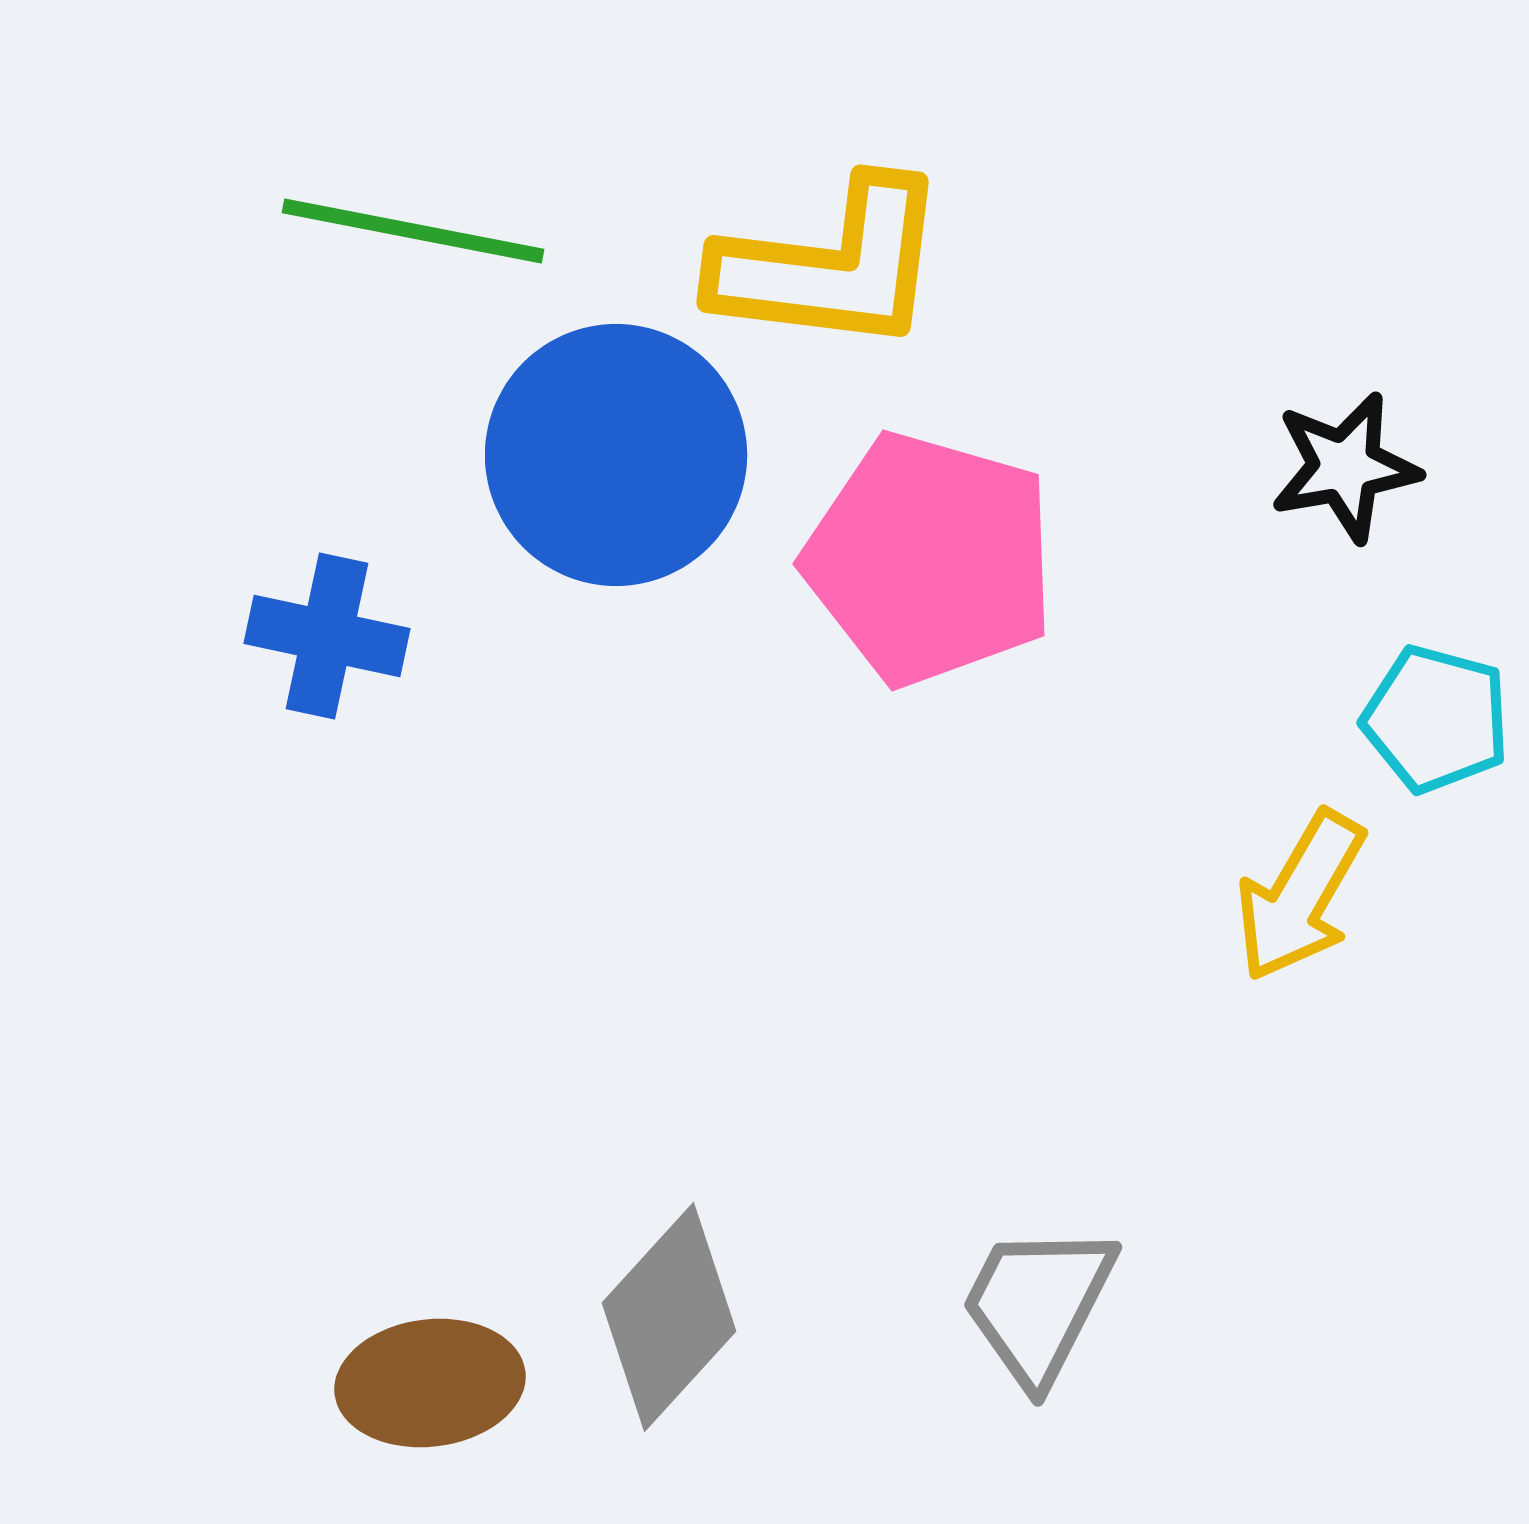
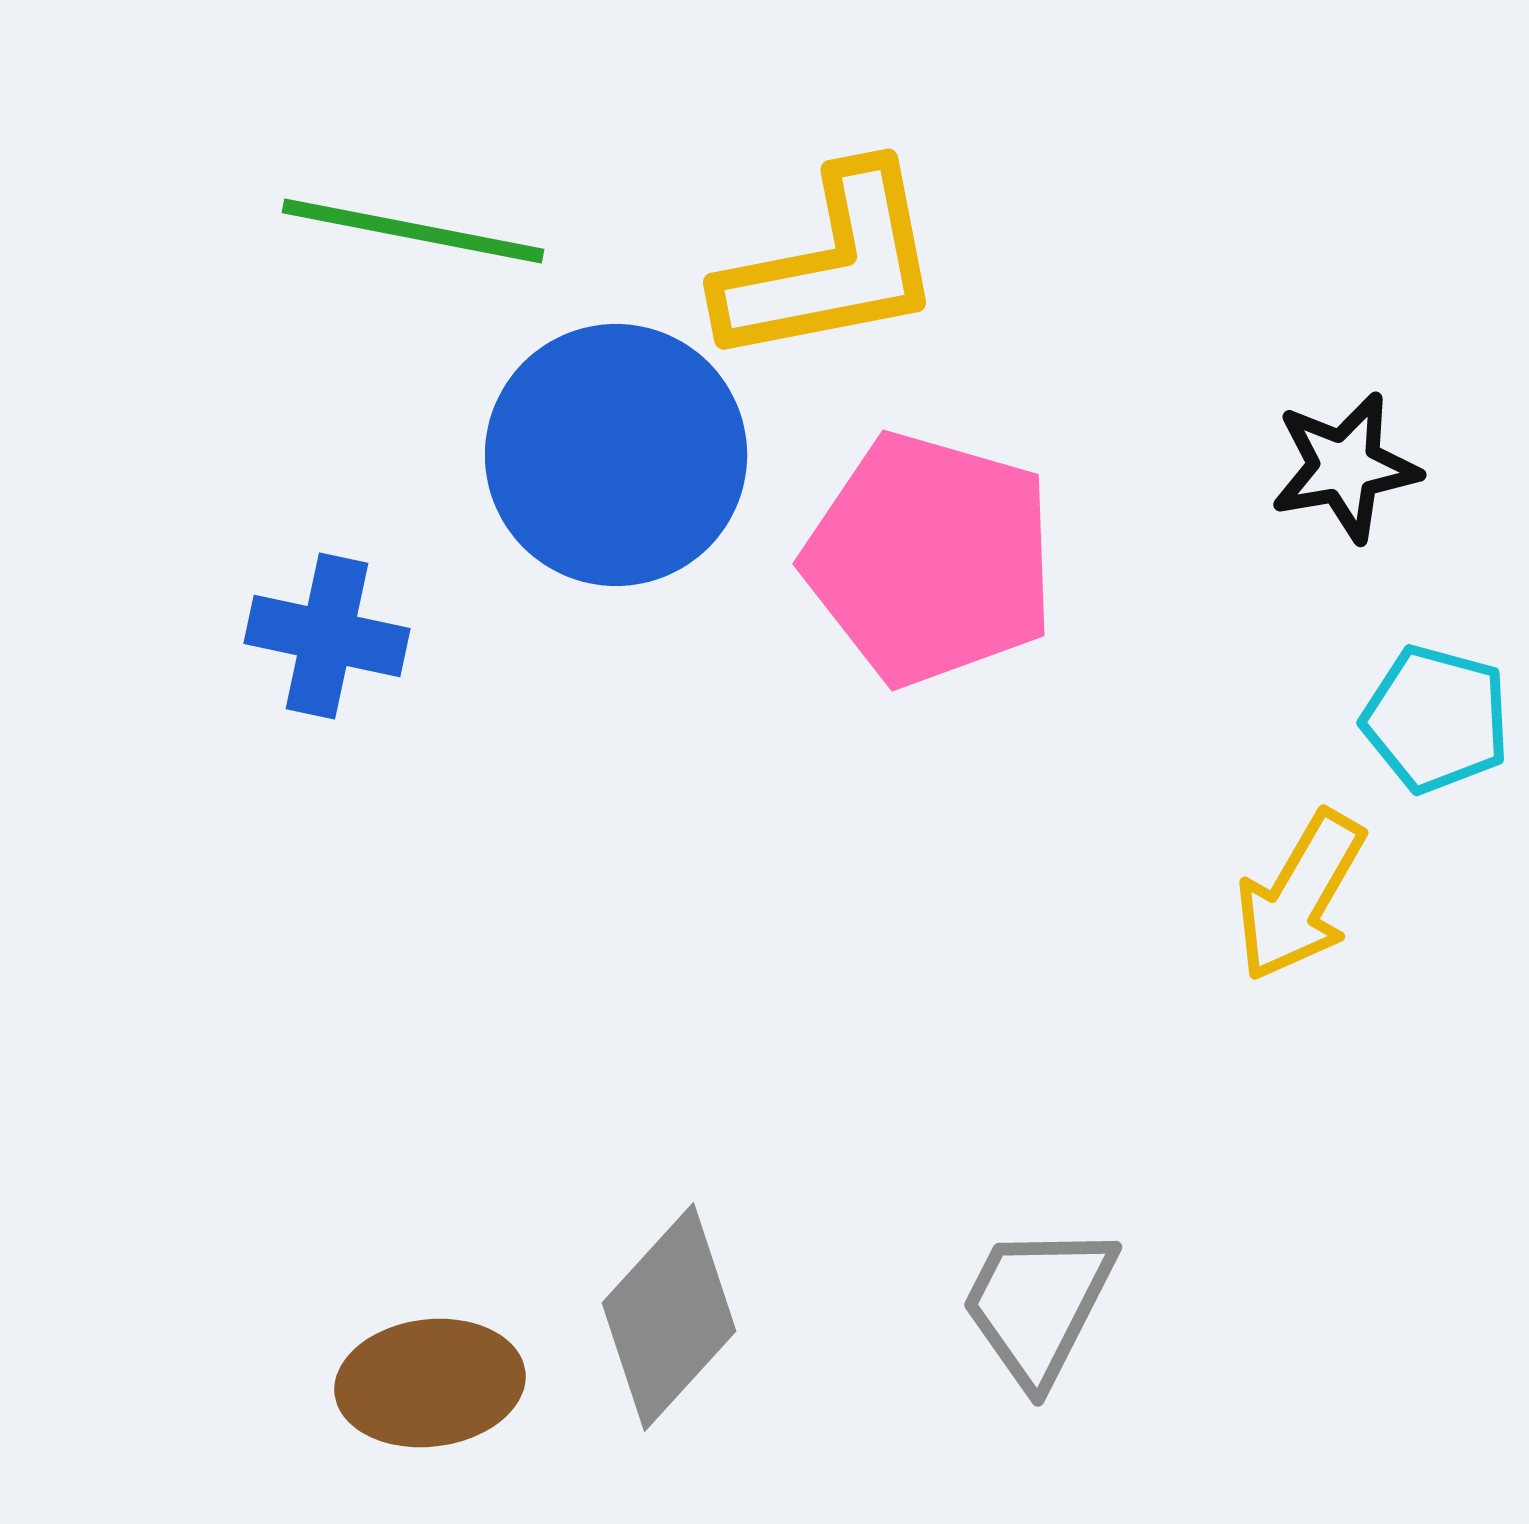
yellow L-shape: rotated 18 degrees counterclockwise
